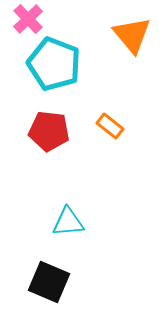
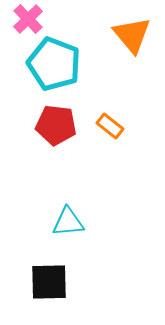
red pentagon: moved 7 px right, 6 px up
black square: rotated 24 degrees counterclockwise
